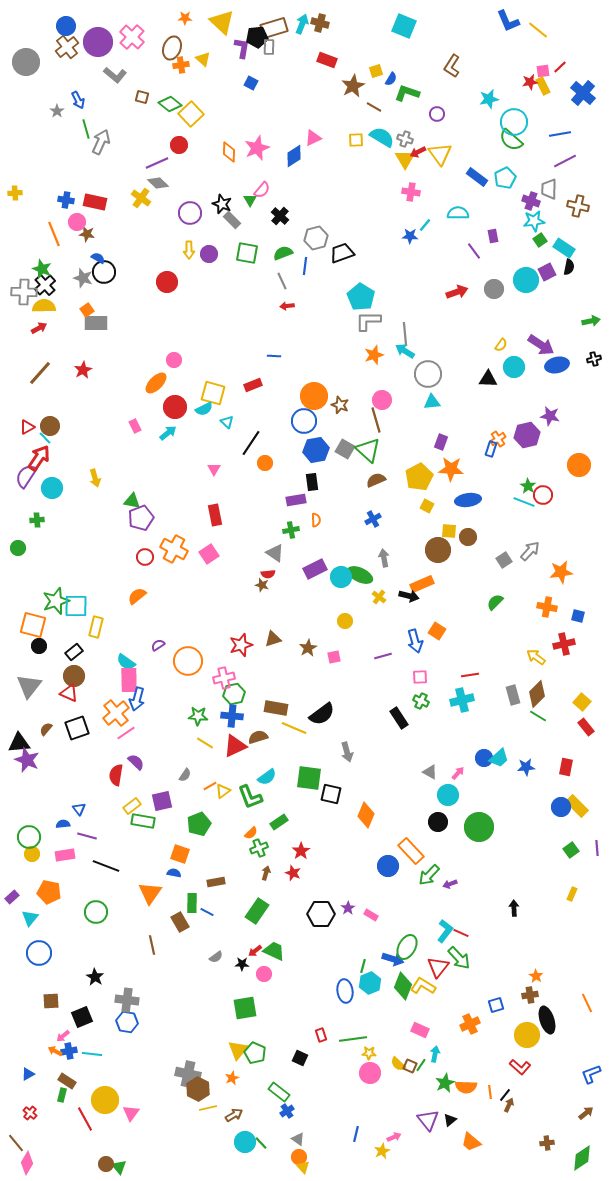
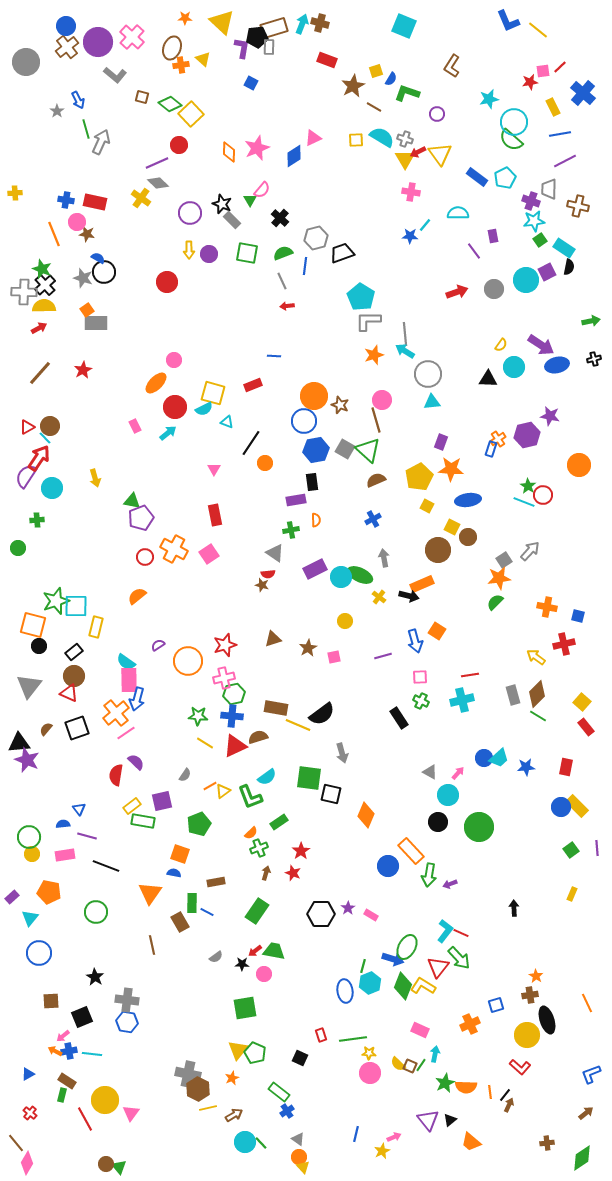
yellow rectangle at (543, 86): moved 10 px right, 21 px down
black cross at (280, 216): moved 2 px down
cyan triangle at (227, 422): rotated 24 degrees counterclockwise
yellow square at (449, 531): moved 3 px right, 4 px up; rotated 21 degrees clockwise
orange star at (561, 572): moved 62 px left, 6 px down
red star at (241, 645): moved 16 px left
yellow line at (294, 728): moved 4 px right, 3 px up
gray arrow at (347, 752): moved 5 px left, 1 px down
green arrow at (429, 875): rotated 35 degrees counterclockwise
green trapezoid at (274, 951): rotated 15 degrees counterclockwise
